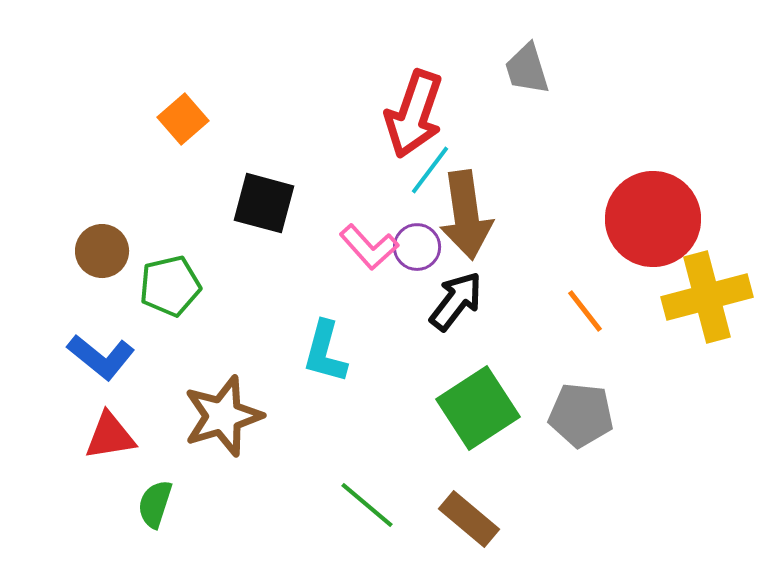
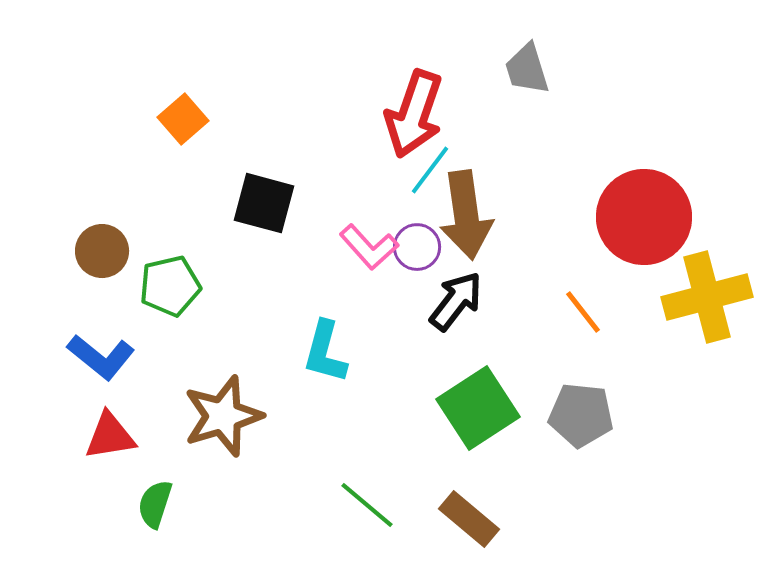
red circle: moved 9 px left, 2 px up
orange line: moved 2 px left, 1 px down
